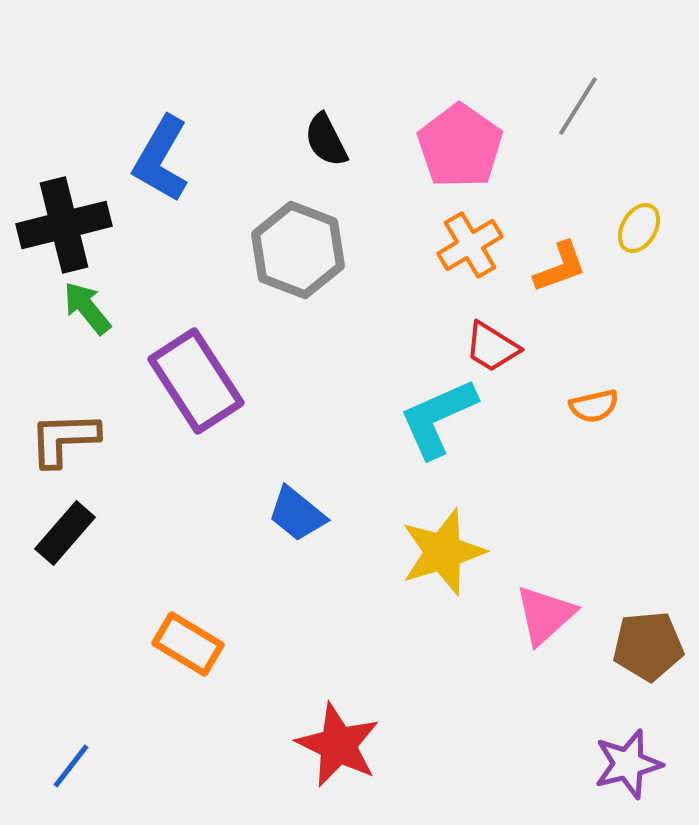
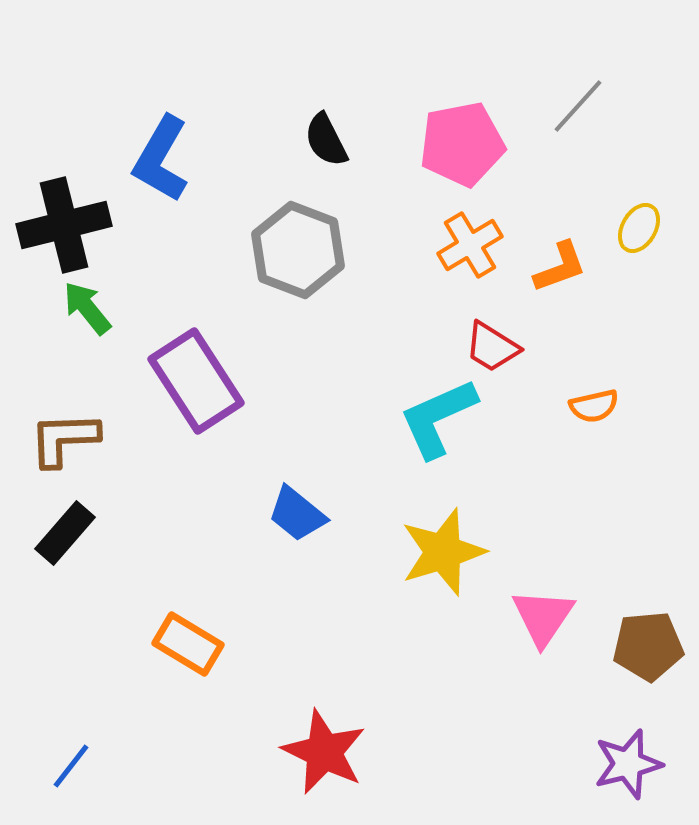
gray line: rotated 10 degrees clockwise
pink pentagon: moved 2 px right, 2 px up; rotated 26 degrees clockwise
pink triangle: moved 2 px left, 2 px down; rotated 14 degrees counterclockwise
red star: moved 14 px left, 7 px down
